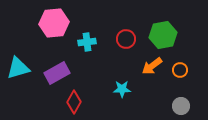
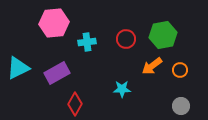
cyan triangle: rotated 10 degrees counterclockwise
red diamond: moved 1 px right, 2 px down
